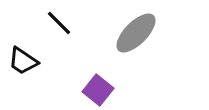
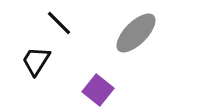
black trapezoid: moved 13 px right; rotated 88 degrees clockwise
